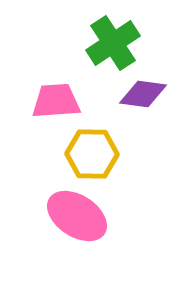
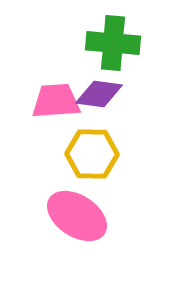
green cross: rotated 38 degrees clockwise
purple diamond: moved 44 px left
